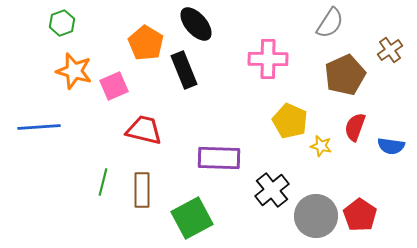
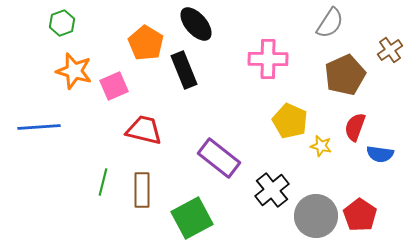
blue semicircle: moved 11 px left, 8 px down
purple rectangle: rotated 36 degrees clockwise
